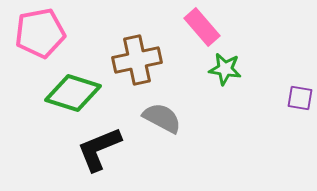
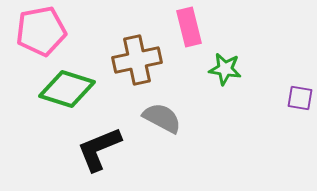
pink rectangle: moved 13 px left; rotated 27 degrees clockwise
pink pentagon: moved 1 px right, 2 px up
green diamond: moved 6 px left, 4 px up
